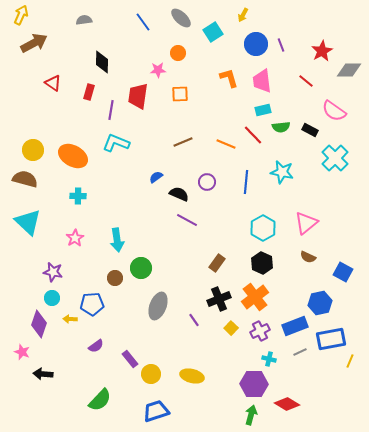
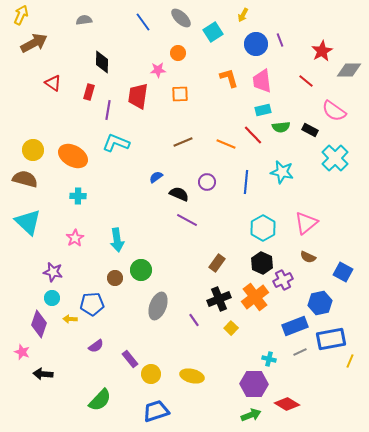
purple line at (281, 45): moved 1 px left, 5 px up
purple line at (111, 110): moved 3 px left
green circle at (141, 268): moved 2 px down
purple cross at (260, 331): moved 23 px right, 51 px up
green arrow at (251, 415): rotated 54 degrees clockwise
